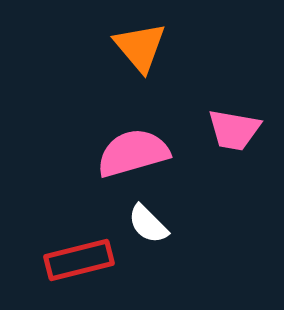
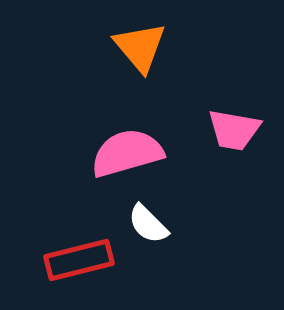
pink semicircle: moved 6 px left
